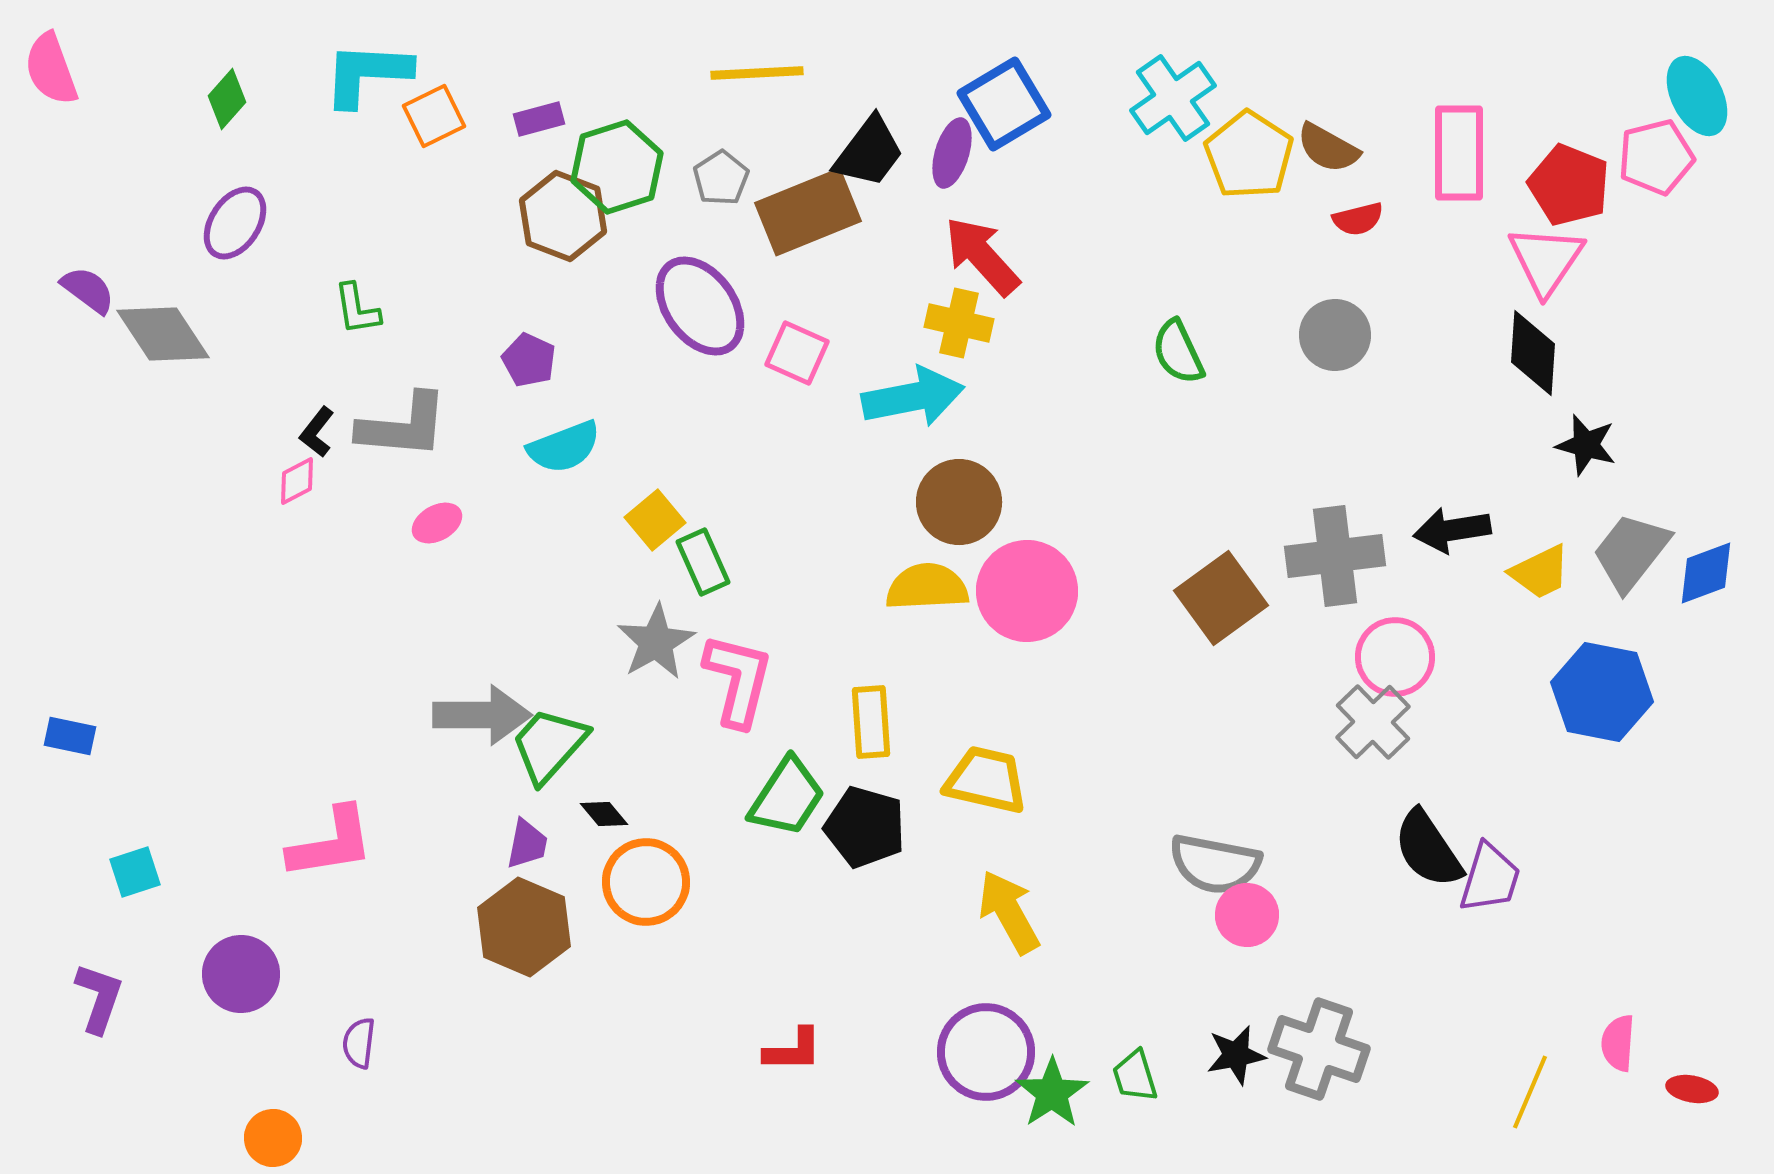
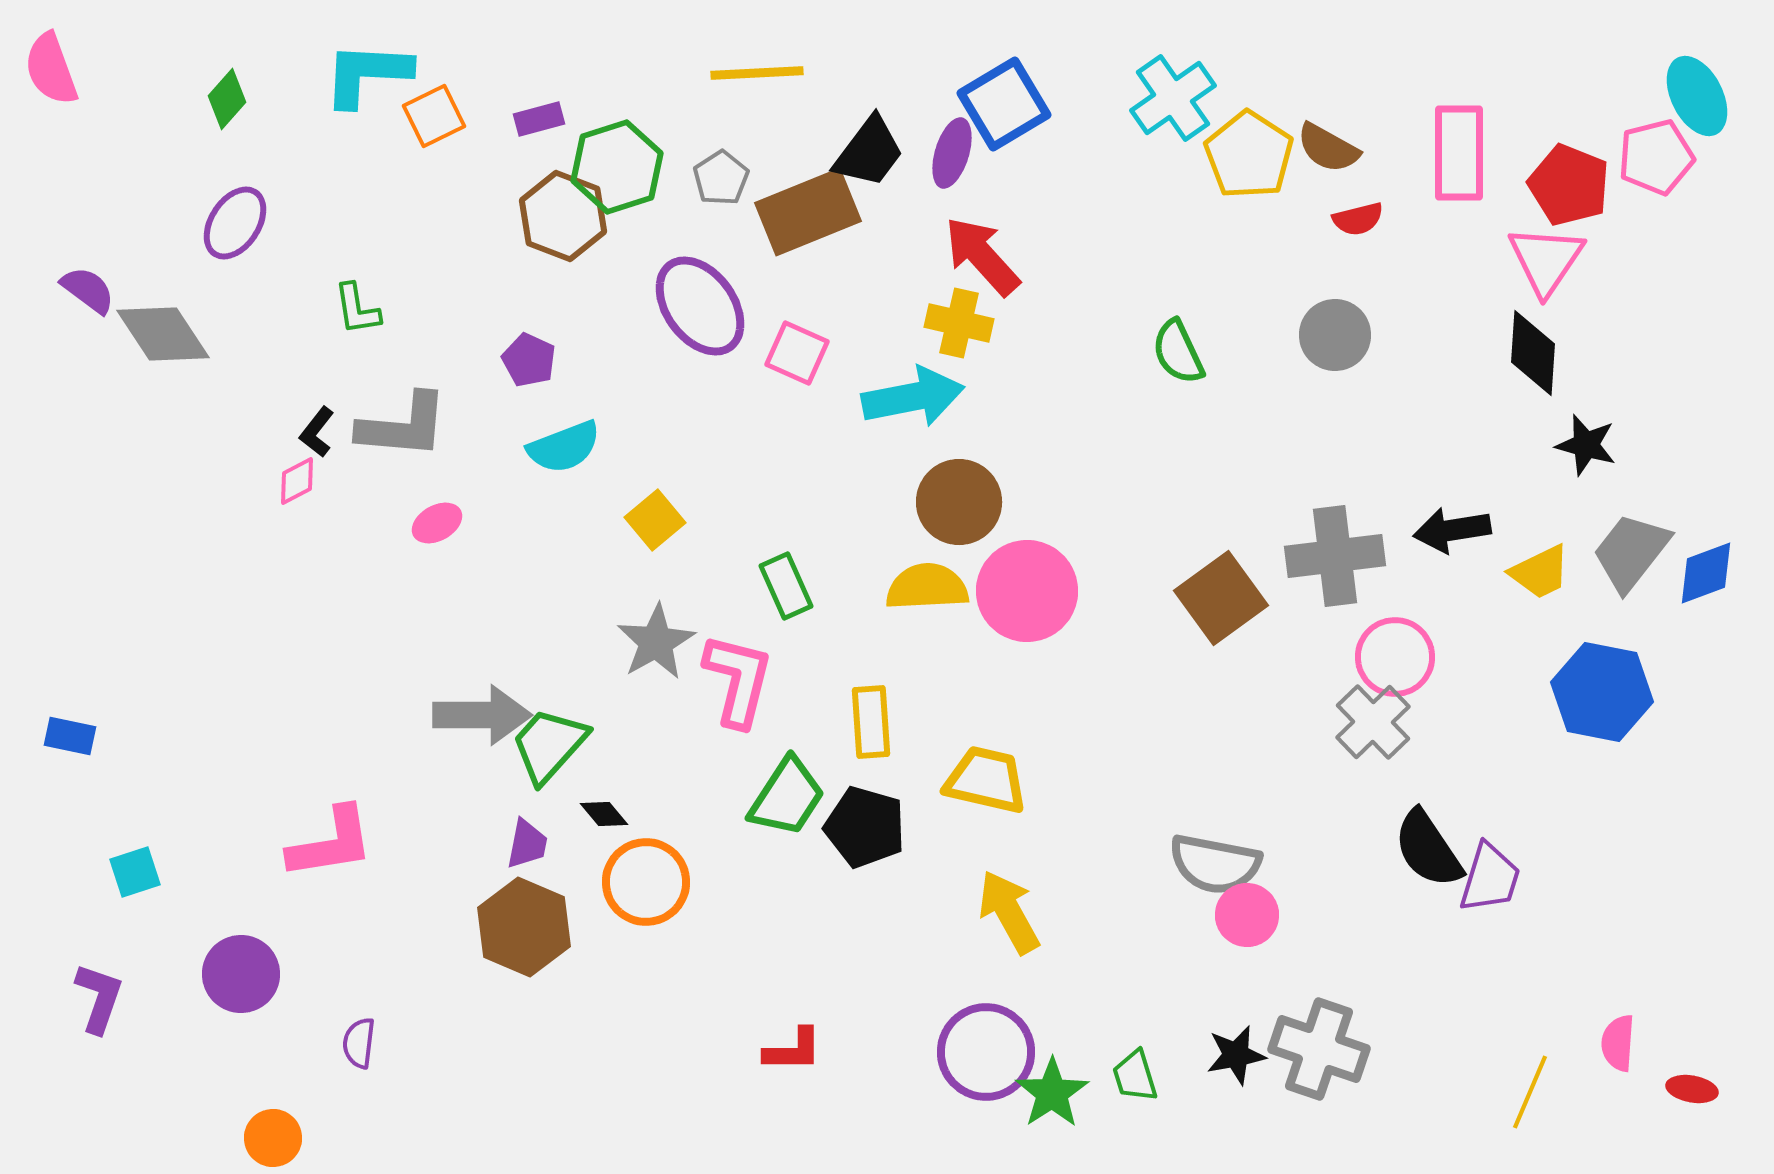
green rectangle at (703, 562): moved 83 px right, 24 px down
